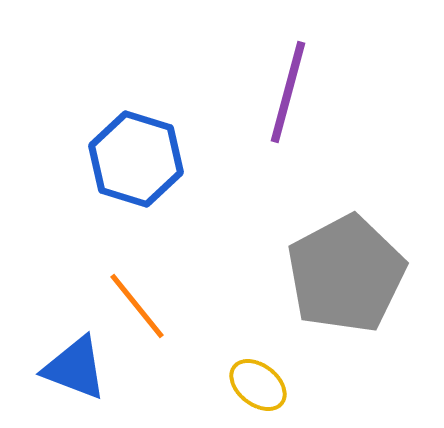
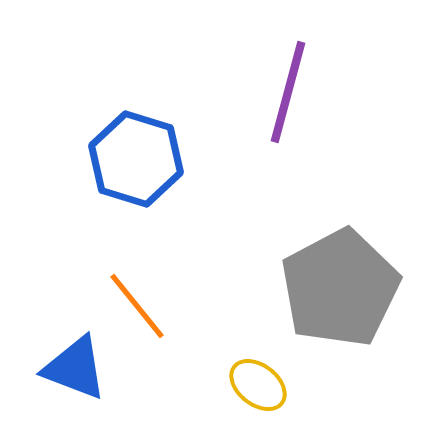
gray pentagon: moved 6 px left, 14 px down
